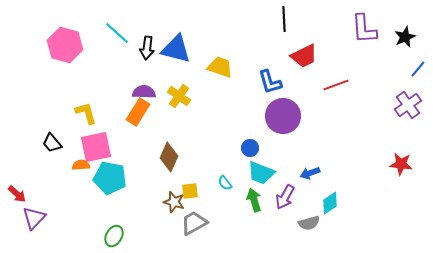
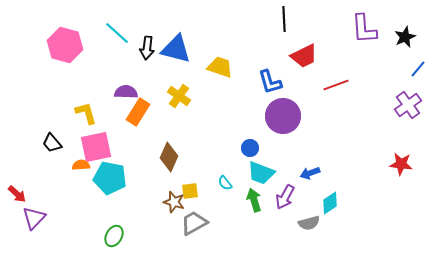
purple semicircle: moved 18 px left
